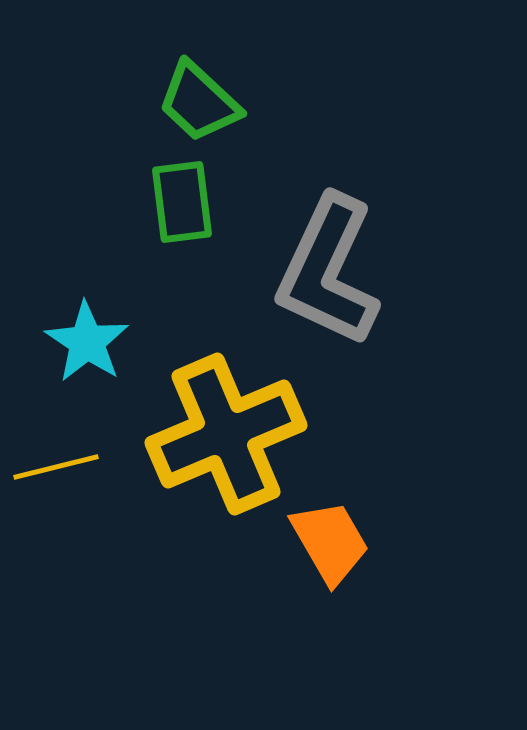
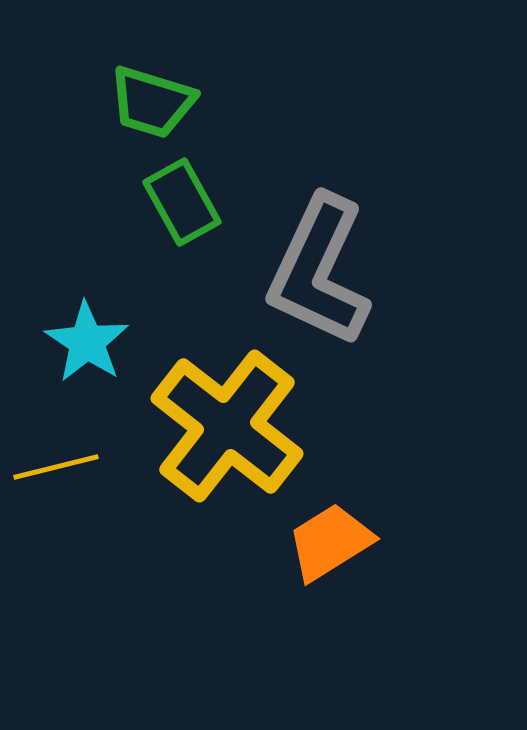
green trapezoid: moved 47 px left; rotated 26 degrees counterclockwise
green rectangle: rotated 22 degrees counterclockwise
gray L-shape: moved 9 px left
yellow cross: moved 1 px right, 8 px up; rotated 29 degrees counterclockwise
orange trapezoid: rotated 92 degrees counterclockwise
